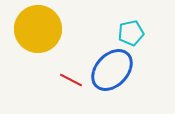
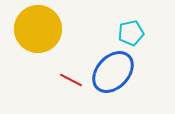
blue ellipse: moved 1 px right, 2 px down
